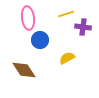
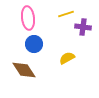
blue circle: moved 6 px left, 4 px down
